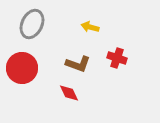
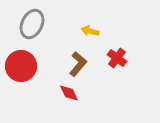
yellow arrow: moved 4 px down
red cross: rotated 18 degrees clockwise
brown L-shape: rotated 70 degrees counterclockwise
red circle: moved 1 px left, 2 px up
